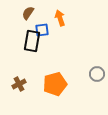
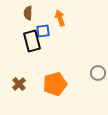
brown semicircle: rotated 32 degrees counterclockwise
blue square: moved 1 px right, 1 px down
black rectangle: rotated 25 degrees counterclockwise
gray circle: moved 1 px right, 1 px up
brown cross: rotated 16 degrees counterclockwise
